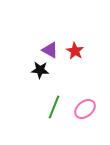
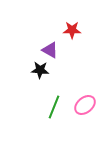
red star: moved 3 px left, 21 px up; rotated 30 degrees counterclockwise
pink ellipse: moved 4 px up
